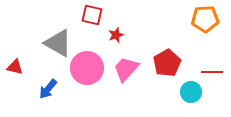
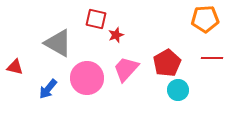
red square: moved 4 px right, 4 px down
pink circle: moved 10 px down
red line: moved 14 px up
cyan circle: moved 13 px left, 2 px up
